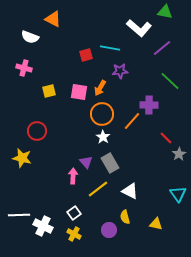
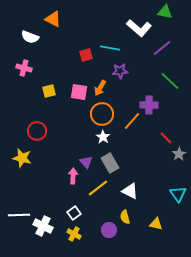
yellow line: moved 1 px up
